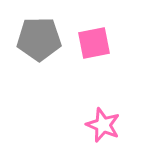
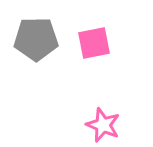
gray pentagon: moved 3 px left
